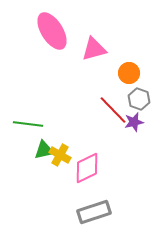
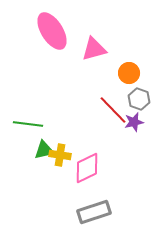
yellow cross: rotated 20 degrees counterclockwise
